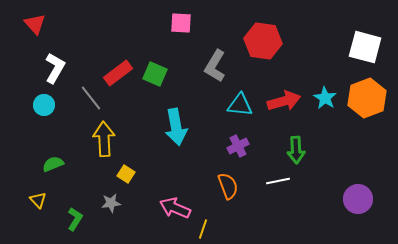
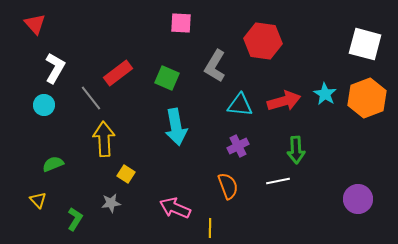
white square: moved 3 px up
green square: moved 12 px right, 4 px down
cyan star: moved 4 px up
yellow line: moved 7 px right, 1 px up; rotated 18 degrees counterclockwise
